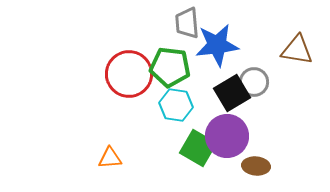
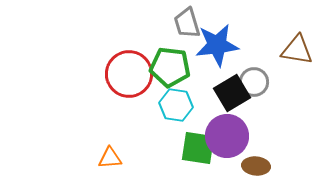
gray trapezoid: rotated 12 degrees counterclockwise
green square: rotated 21 degrees counterclockwise
